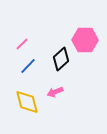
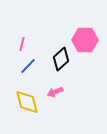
pink line: rotated 32 degrees counterclockwise
